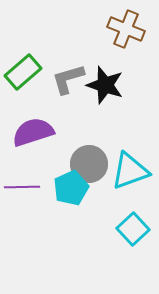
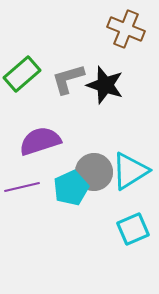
green rectangle: moved 1 px left, 2 px down
purple semicircle: moved 7 px right, 9 px down
gray circle: moved 5 px right, 8 px down
cyan triangle: rotated 12 degrees counterclockwise
purple line: rotated 12 degrees counterclockwise
cyan square: rotated 20 degrees clockwise
